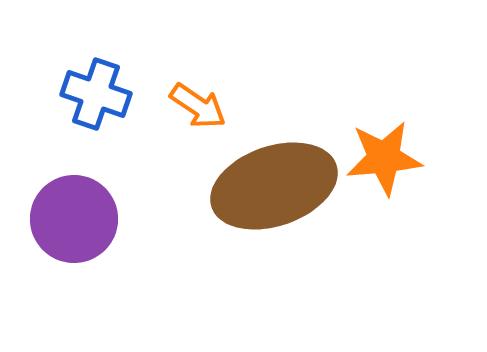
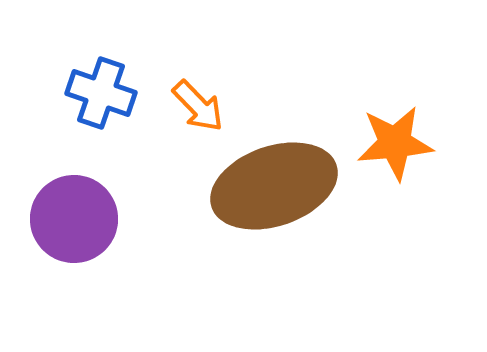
blue cross: moved 5 px right, 1 px up
orange arrow: rotated 12 degrees clockwise
orange star: moved 11 px right, 15 px up
